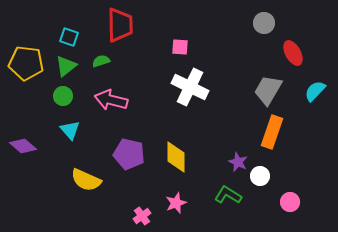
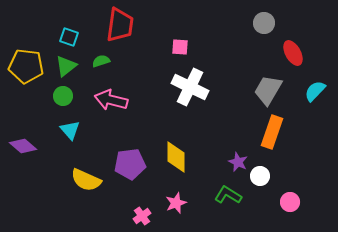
red trapezoid: rotated 9 degrees clockwise
yellow pentagon: moved 3 px down
purple pentagon: moved 1 px right, 10 px down; rotated 20 degrees counterclockwise
